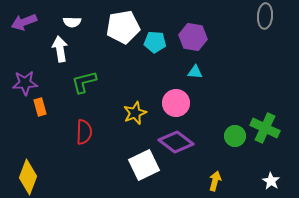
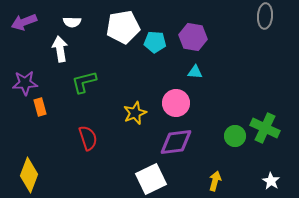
red semicircle: moved 4 px right, 6 px down; rotated 20 degrees counterclockwise
purple diamond: rotated 44 degrees counterclockwise
white square: moved 7 px right, 14 px down
yellow diamond: moved 1 px right, 2 px up
